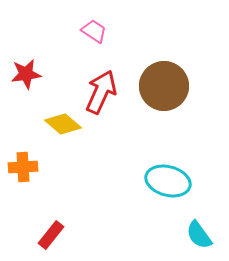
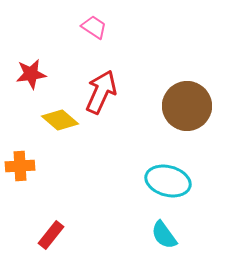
pink trapezoid: moved 4 px up
red star: moved 5 px right
brown circle: moved 23 px right, 20 px down
yellow diamond: moved 3 px left, 4 px up
orange cross: moved 3 px left, 1 px up
cyan semicircle: moved 35 px left
